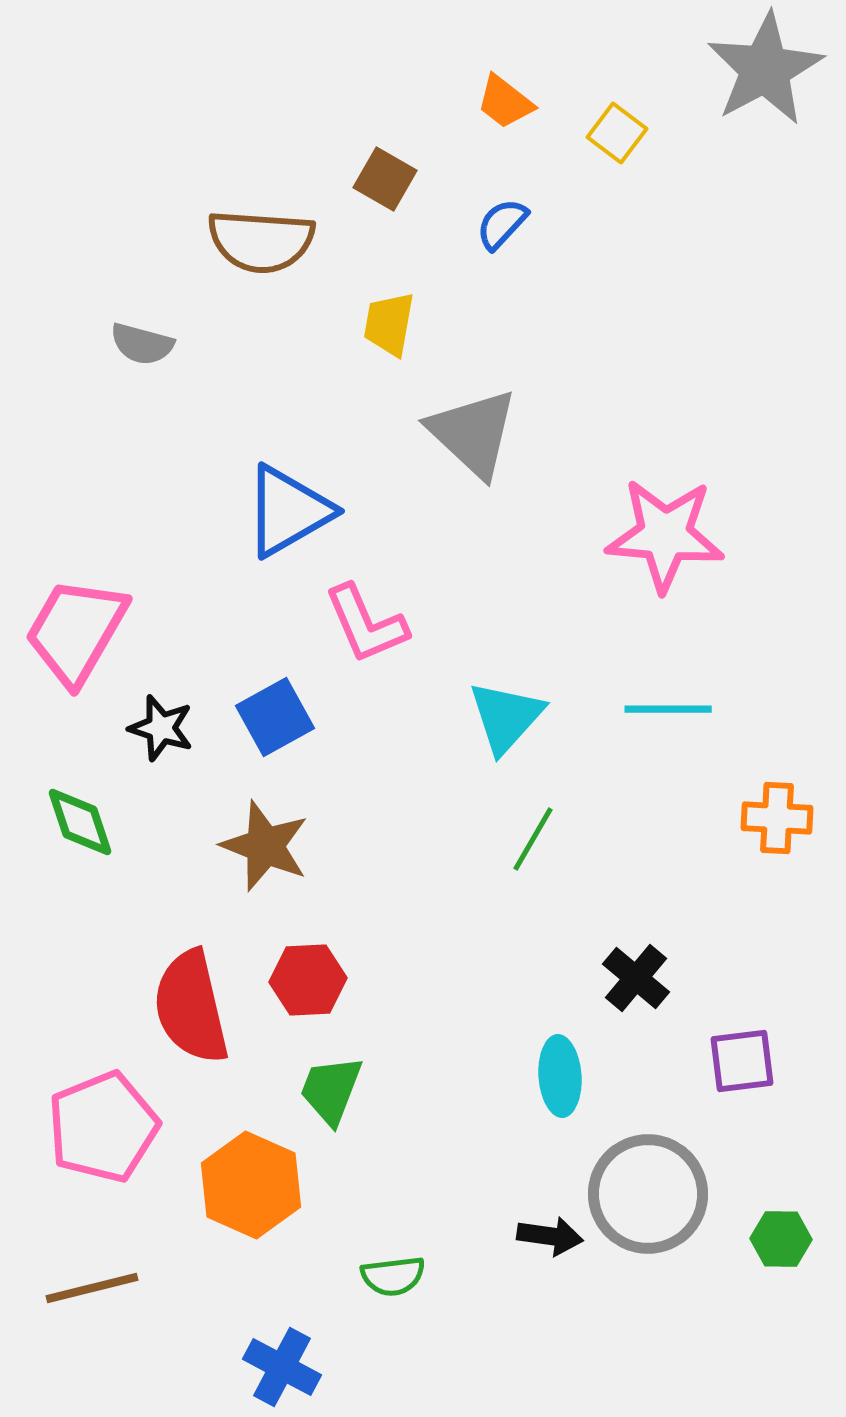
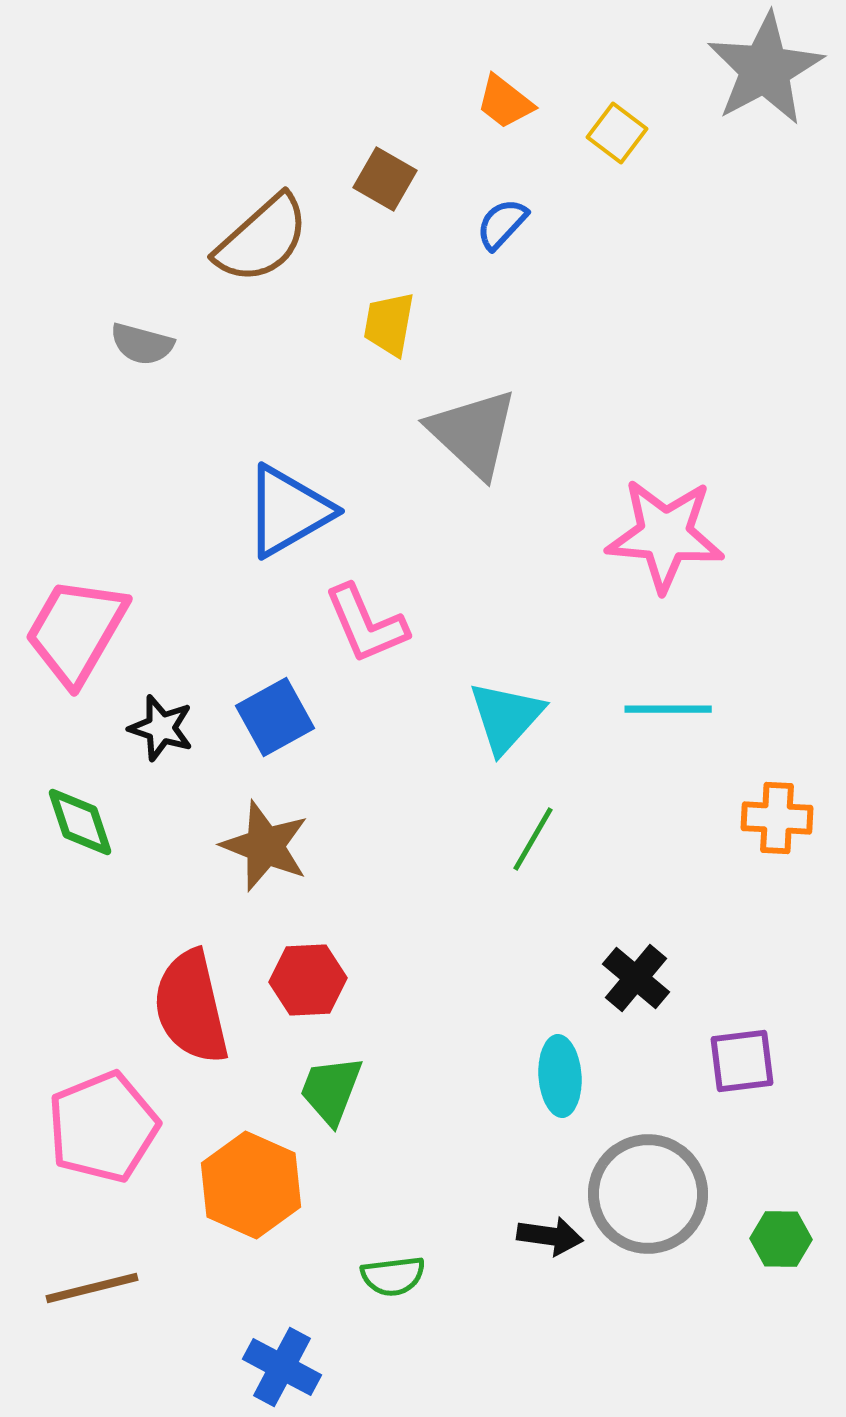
brown semicircle: moved 1 px right, 2 px up; rotated 46 degrees counterclockwise
